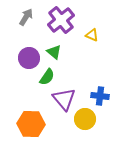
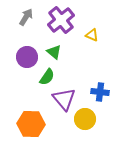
purple circle: moved 2 px left, 1 px up
blue cross: moved 4 px up
